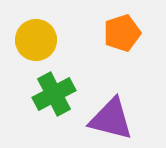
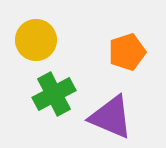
orange pentagon: moved 5 px right, 19 px down
purple triangle: moved 2 px up; rotated 9 degrees clockwise
